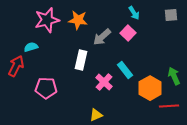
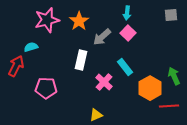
cyan arrow: moved 7 px left; rotated 40 degrees clockwise
orange star: moved 1 px right, 1 px down; rotated 30 degrees clockwise
cyan rectangle: moved 3 px up
